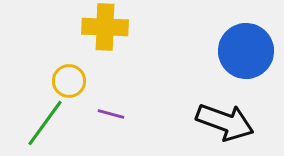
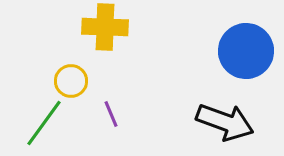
yellow circle: moved 2 px right
purple line: rotated 52 degrees clockwise
green line: moved 1 px left
